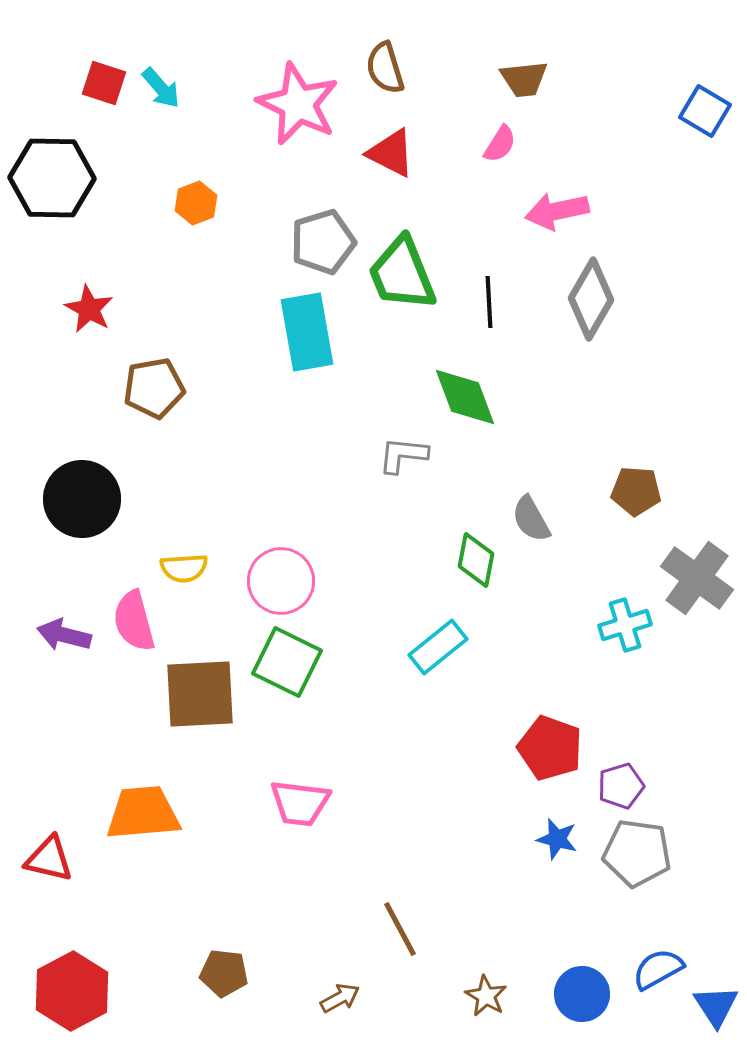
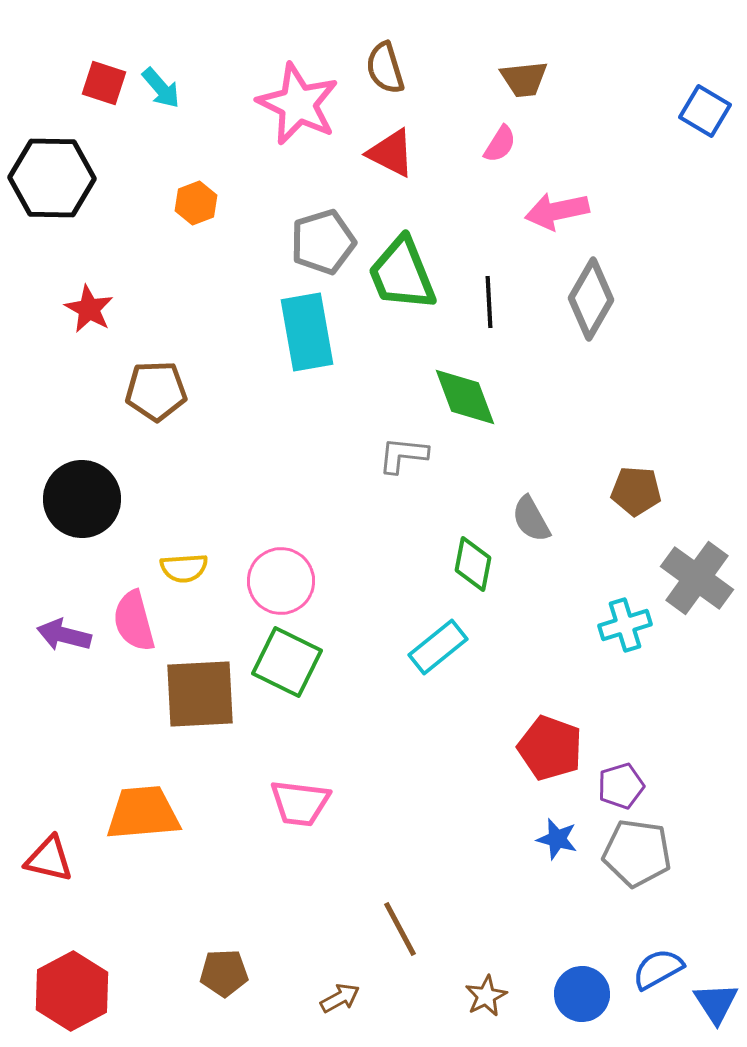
brown pentagon at (154, 388): moved 2 px right, 3 px down; rotated 8 degrees clockwise
green diamond at (476, 560): moved 3 px left, 4 px down
brown pentagon at (224, 973): rotated 9 degrees counterclockwise
brown star at (486, 996): rotated 15 degrees clockwise
blue triangle at (716, 1006): moved 3 px up
